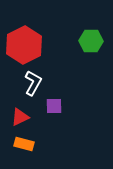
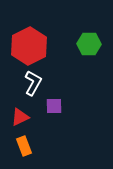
green hexagon: moved 2 px left, 3 px down
red hexagon: moved 5 px right, 1 px down
orange rectangle: moved 2 px down; rotated 54 degrees clockwise
